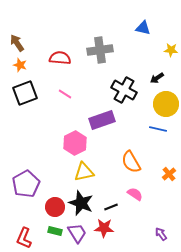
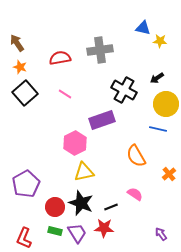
yellow star: moved 11 px left, 9 px up
red semicircle: rotated 15 degrees counterclockwise
orange star: moved 2 px down
black square: rotated 20 degrees counterclockwise
orange semicircle: moved 5 px right, 6 px up
